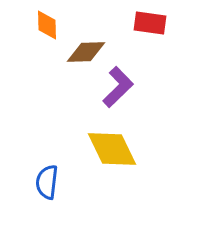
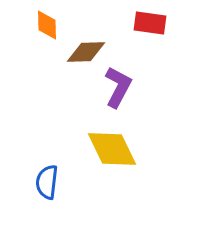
purple L-shape: rotated 18 degrees counterclockwise
